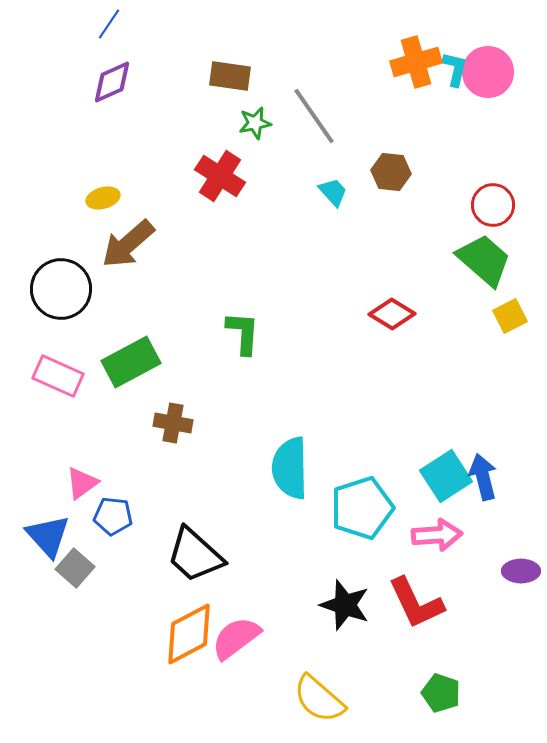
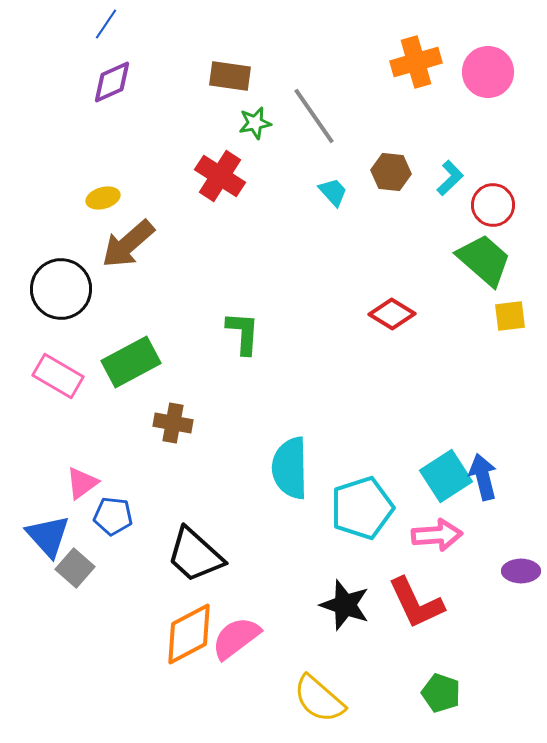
blue line: moved 3 px left
cyan L-shape: moved 5 px left, 109 px down; rotated 33 degrees clockwise
yellow square: rotated 20 degrees clockwise
pink rectangle: rotated 6 degrees clockwise
